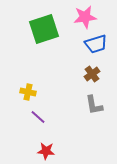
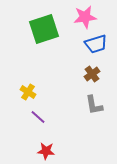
yellow cross: rotated 21 degrees clockwise
